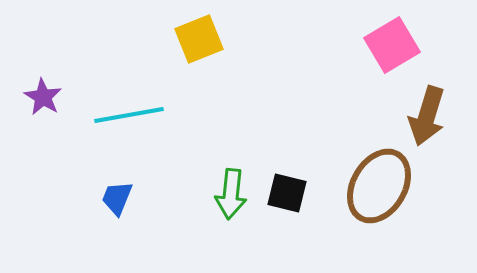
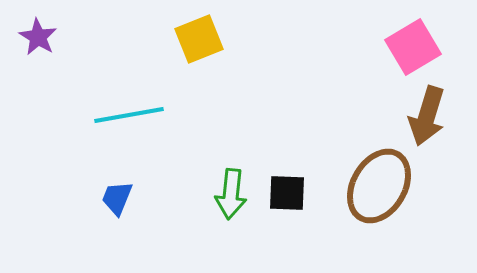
pink square: moved 21 px right, 2 px down
purple star: moved 5 px left, 60 px up
black square: rotated 12 degrees counterclockwise
